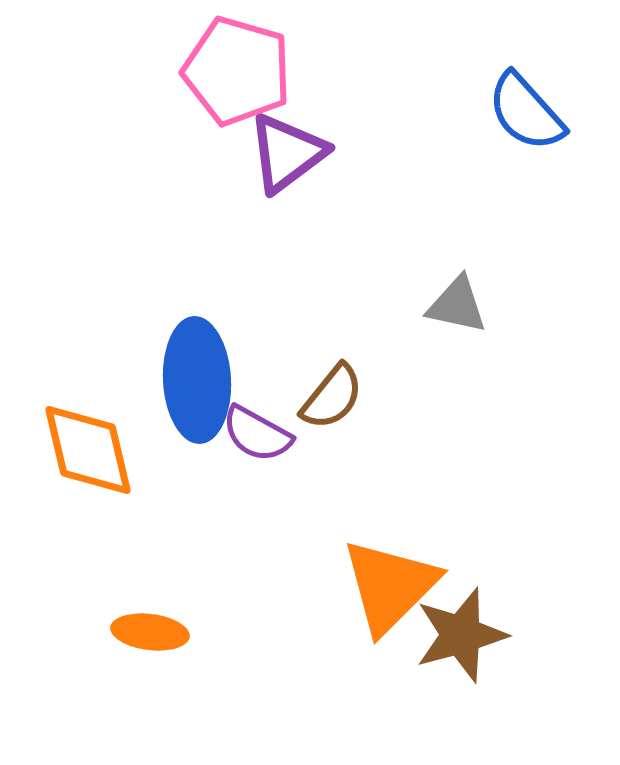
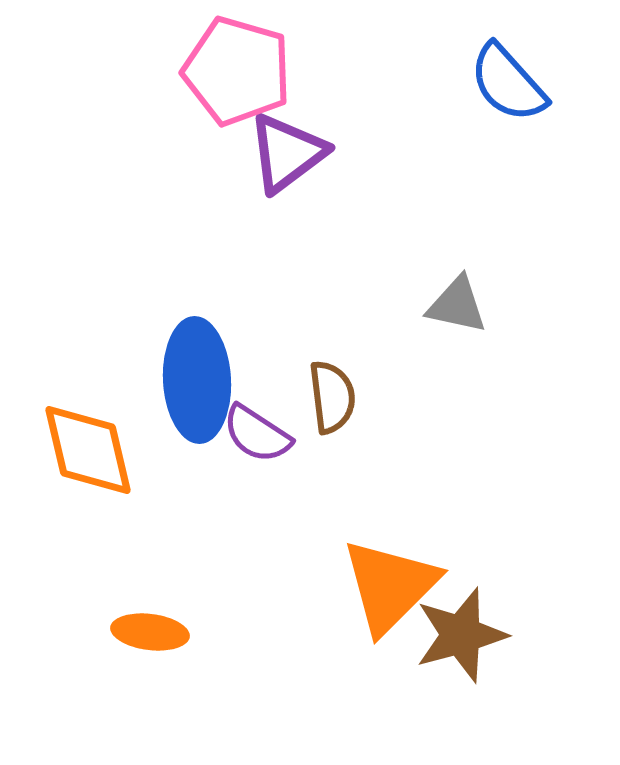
blue semicircle: moved 18 px left, 29 px up
brown semicircle: rotated 46 degrees counterclockwise
purple semicircle: rotated 4 degrees clockwise
